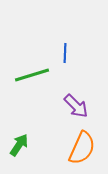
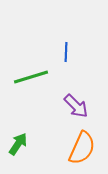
blue line: moved 1 px right, 1 px up
green line: moved 1 px left, 2 px down
green arrow: moved 1 px left, 1 px up
